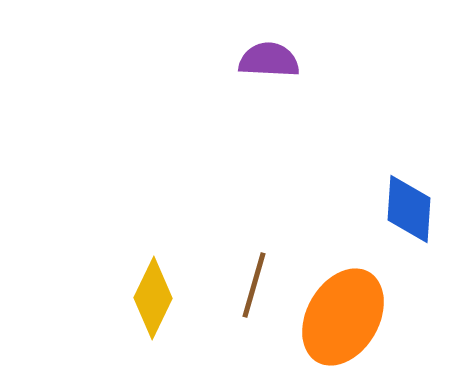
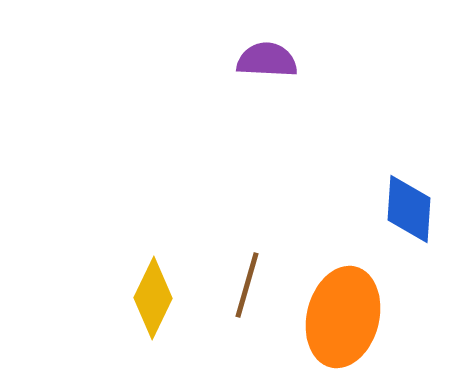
purple semicircle: moved 2 px left
brown line: moved 7 px left
orange ellipse: rotated 16 degrees counterclockwise
